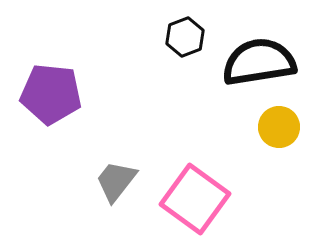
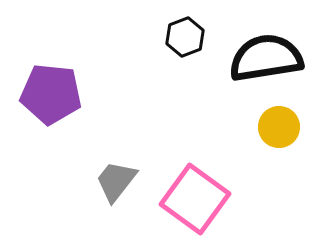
black semicircle: moved 7 px right, 4 px up
